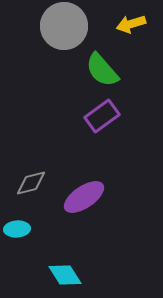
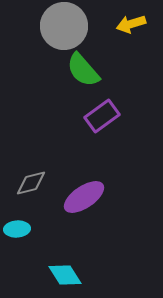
green semicircle: moved 19 px left
